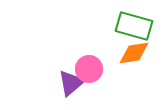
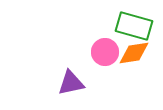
pink circle: moved 16 px right, 17 px up
purple triangle: rotated 28 degrees clockwise
